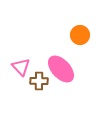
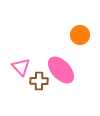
pink ellipse: moved 1 px down
